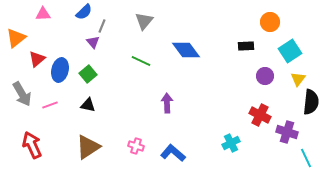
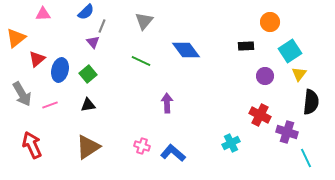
blue semicircle: moved 2 px right
yellow triangle: moved 1 px right, 5 px up
black triangle: rotated 21 degrees counterclockwise
pink cross: moved 6 px right
